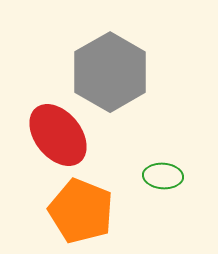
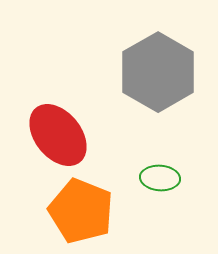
gray hexagon: moved 48 px right
green ellipse: moved 3 px left, 2 px down
